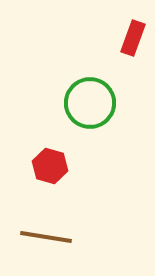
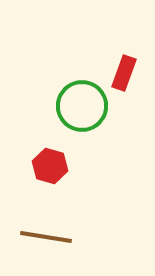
red rectangle: moved 9 px left, 35 px down
green circle: moved 8 px left, 3 px down
